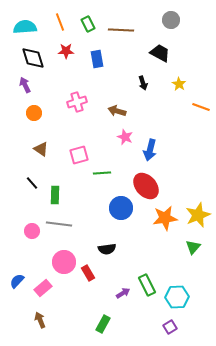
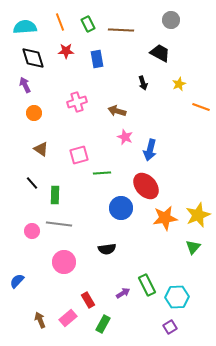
yellow star at (179, 84): rotated 16 degrees clockwise
red rectangle at (88, 273): moved 27 px down
pink rectangle at (43, 288): moved 25 px right, 30 px down
